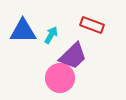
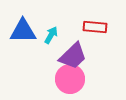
red rectangle: moved 3 px right, 2 px down; rotated 15 degrees counterclockwise
pink circle: moved 10 px right, 1 px down
